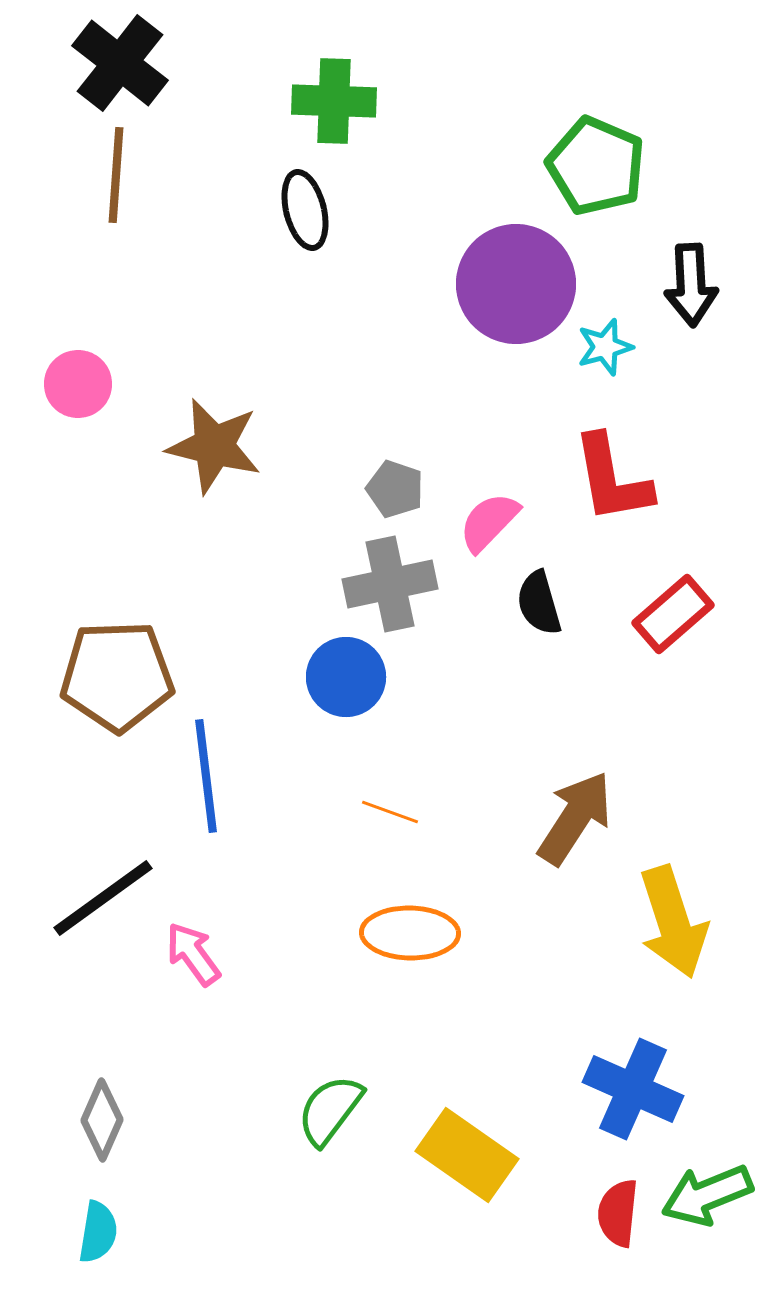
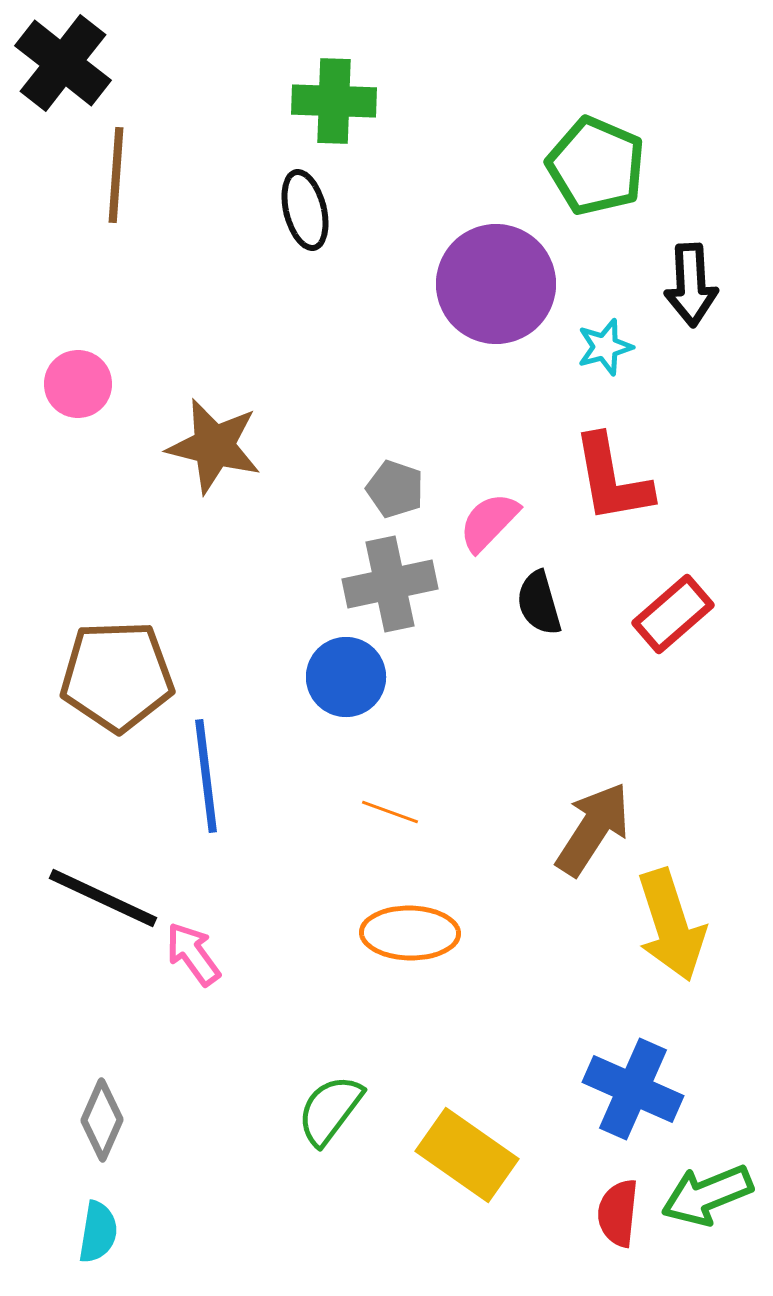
black cross: moved 57 px left
purple circle: moved 20 px left
brown arrow: moved 18 px right, 11 px down
black line: rotated 61 degrees clockwise
yellow arrow: moved 2 px left, 3 px down
